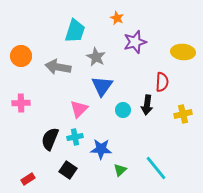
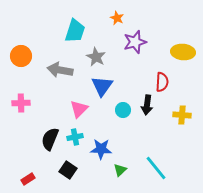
gray arrow: moved 2 px right, 3 px down
yellow cross: moved 1 px left, 1 px down; rotated 18 degrees clockwise
